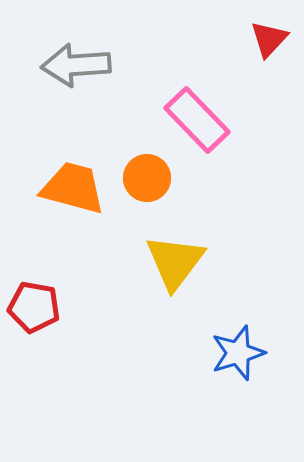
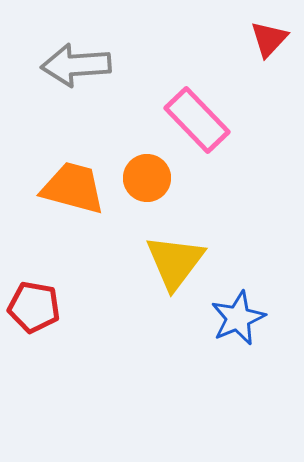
blue star: moved 35 px up; rotated 6 degrees counterclockwise
